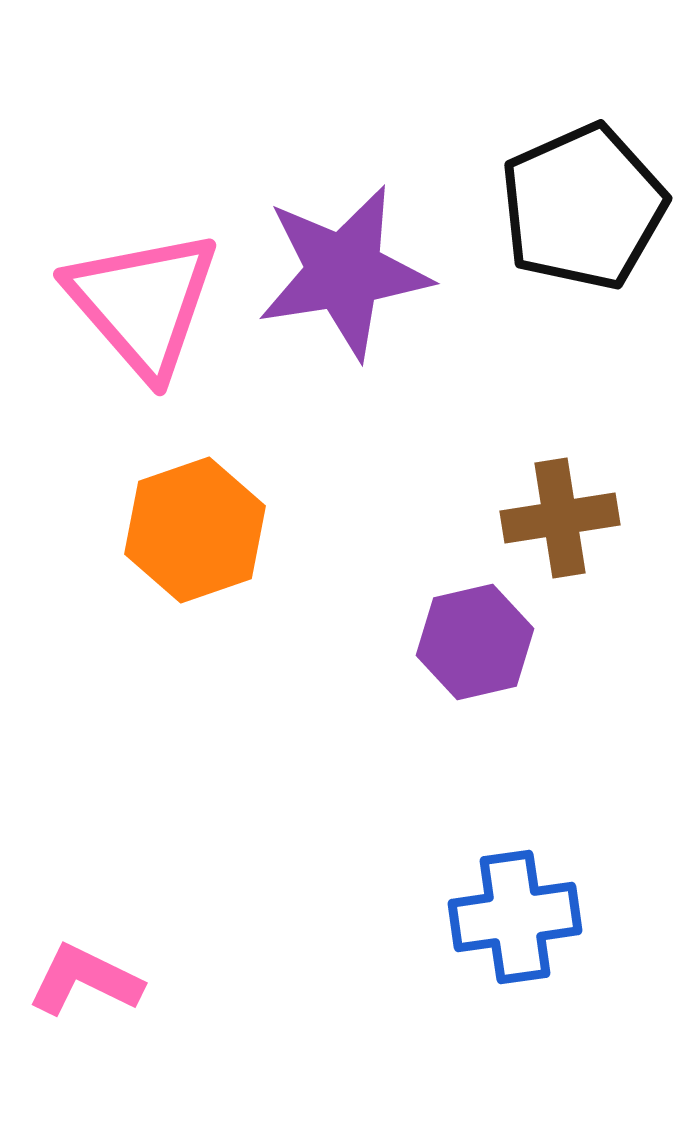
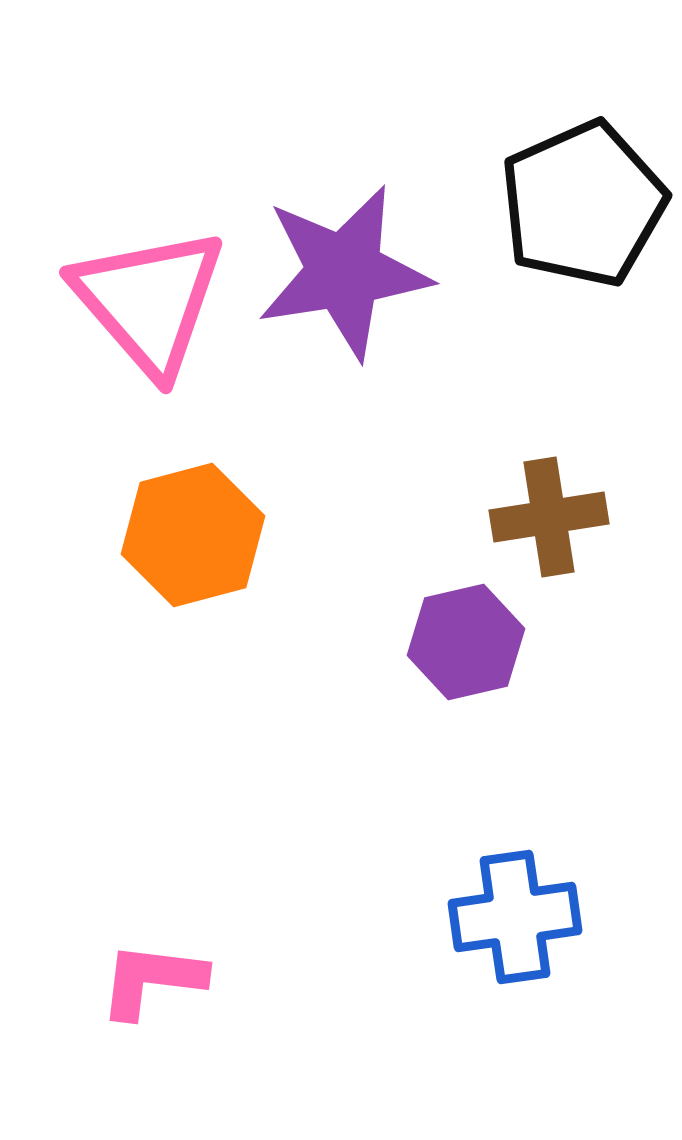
black pentagon: moved 3 px up
pink triangle: moved 6 px right, 2 px up
brown cross: moved 11 px left, 1 px up
orange hexagon: moved 2 px left, 5 px down; rotated 4 degrees clockwise
purple hexagon: moved 9 px left
pink L-shape: moved 67 px right; rotated 19 degrees counterclockwise
